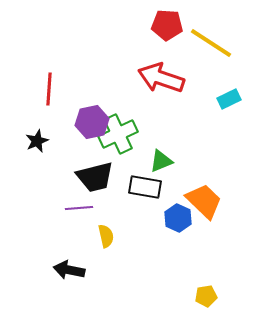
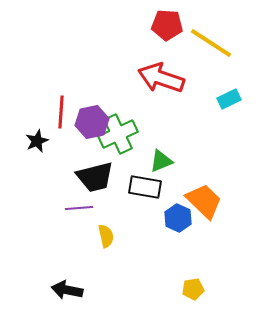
red line: moved 12 px right, 23 px down
black arrow: moved 2 px left, 20 px down
yellow pentagon: moved 13 px left, 7 px up
